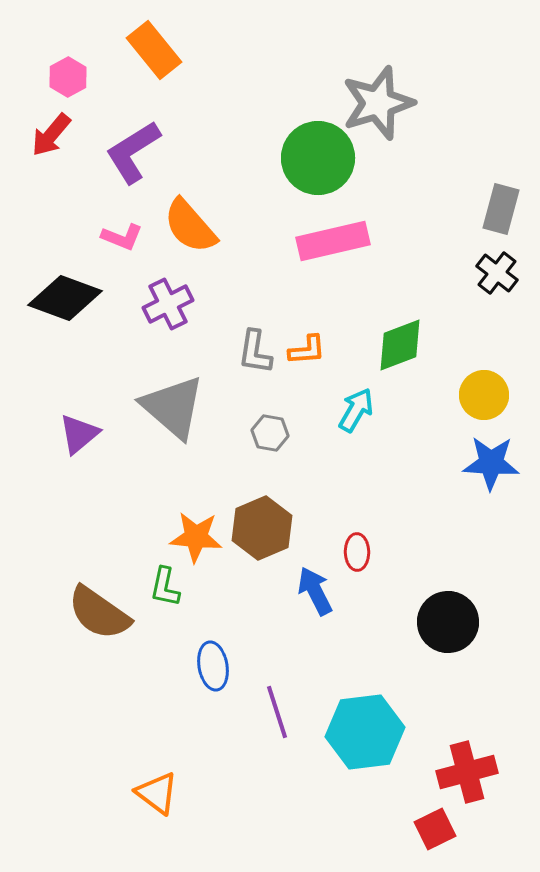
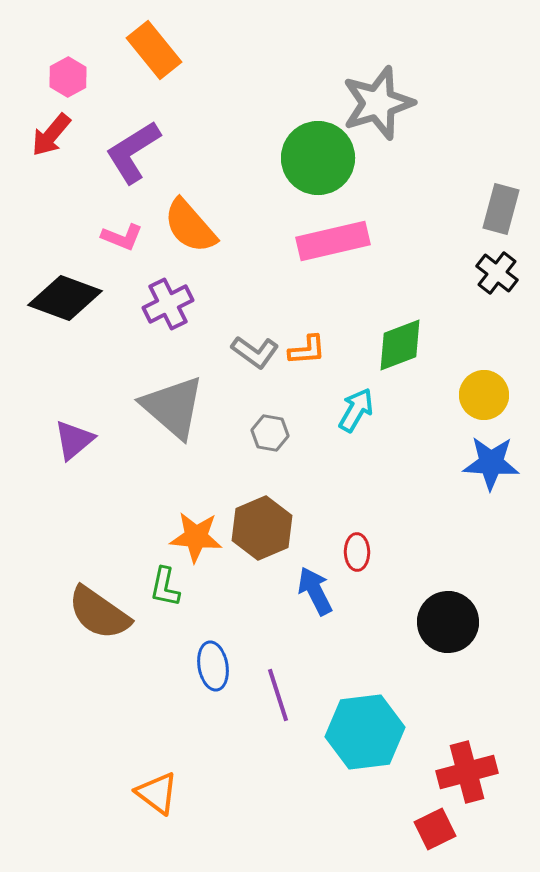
gray L-shape: rotated 63 degrees counterclockwise
purple triangle: moved 5 px left, 6 px down
purple line: moved 1 px right, 17 px up
